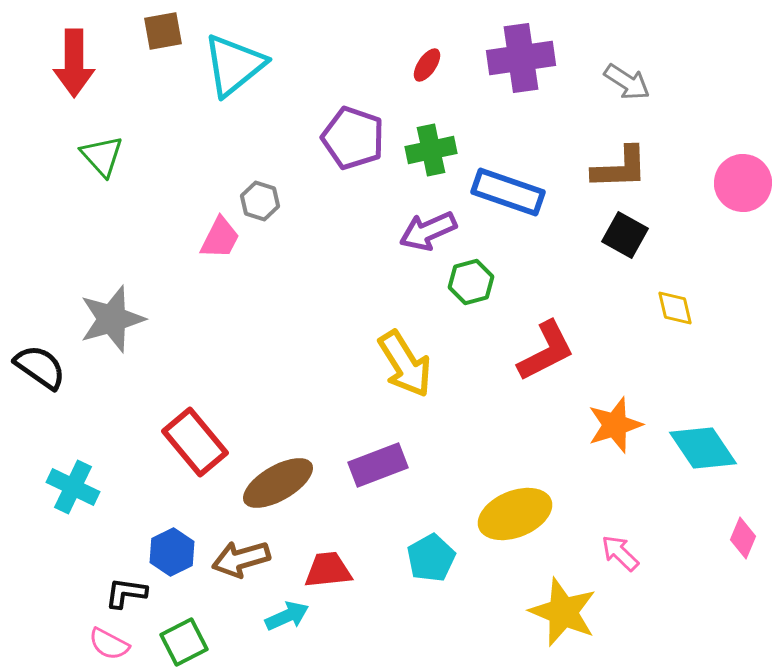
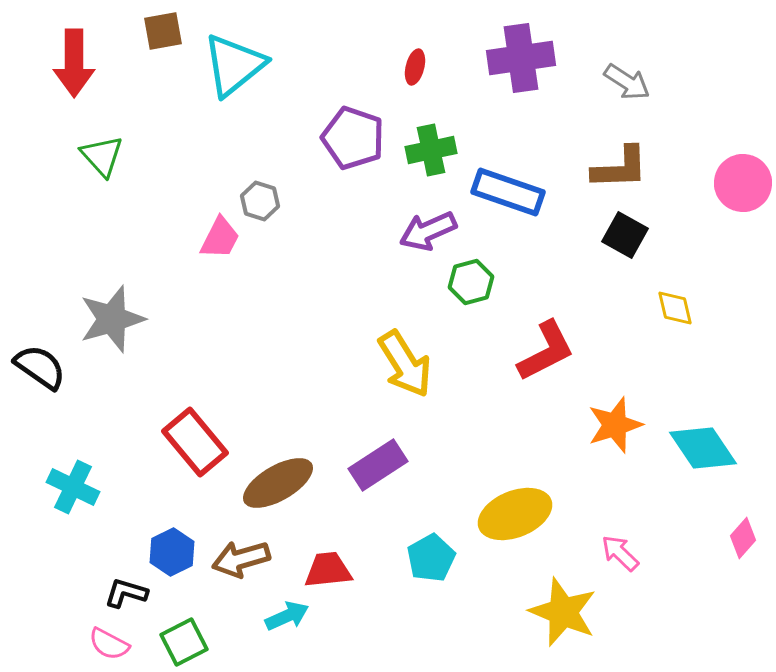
red ellipse: moved 12 px left, 2 px down; rotated 20 degrees counterclockwise
purple rectangle: rotated 12 degrees counterclockwise
pink diamond: rotated 18 degrees clockwise
black L-shape: rotated 9 degrees clockwise
